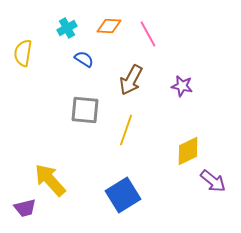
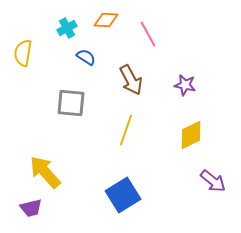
orange diamond: moved 3 px left, 6 px up
blue semicircle: moved 2 px right, 2 px up
brown arrow: rotated 56 degrees counterclockwise
purple star: moved 3 px right, 1 px up
gray square: moved 14 px left, 7 px up
yellow diamond: moved 3 px right, 16 px up
yellow arrow: moved 5 px left, 8 px up
purple trapezoid: moved 6 px right
